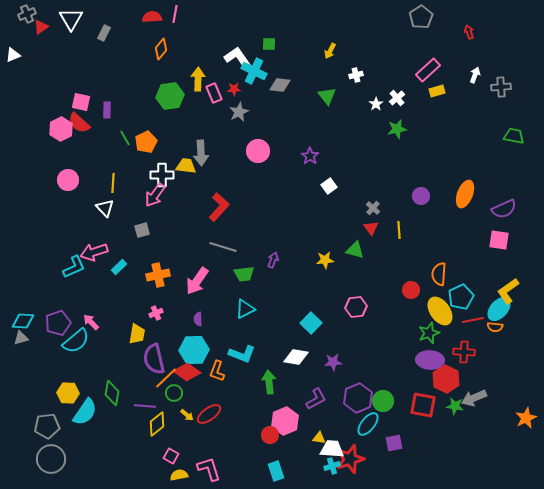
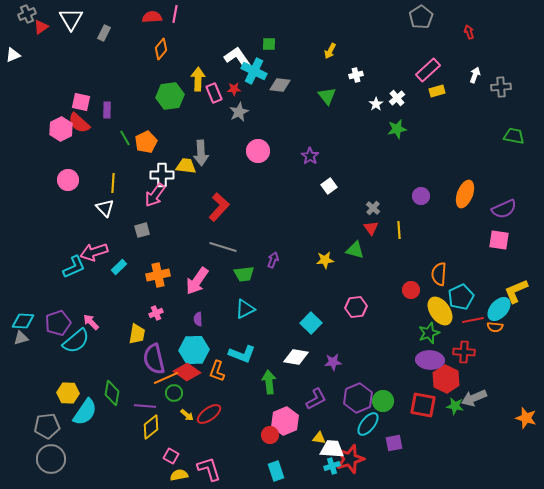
yellow L-shape at (508, 291): moved 8 px right; rotated 12 degrees clockwise
orange line at (166, 378): rotated 20 degrees clockwise
orange star at (526, 418): rotated 30 degrees counterclockwise
yellow diamond at (157, 424): moved 6 px left, 3 px down
